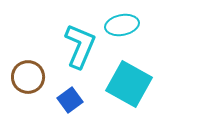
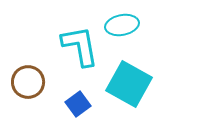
cyan L-shape: rotated 33 degrees counterclockwise
brown circle: moved 5 px down
blue square: moved 8 px right, 4 px down
